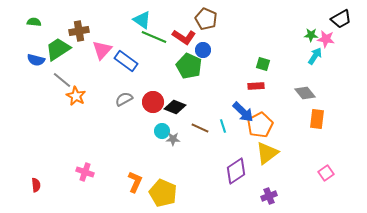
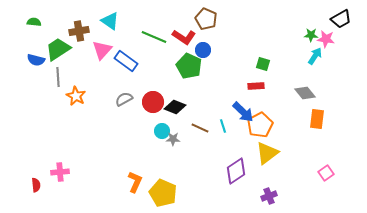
cyan triangle: moved 32 px left, 1 px down
gray line: moved 4 px left, 3 px up; rotated 48 degrees clockwise
pink cross: moved 25 px left; rotated 24 degrees counterclockwise
